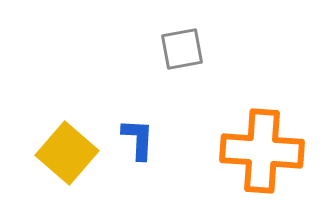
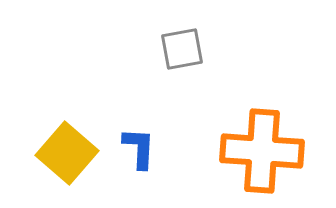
blue L-shape: moved 1 px right, 9 px down
